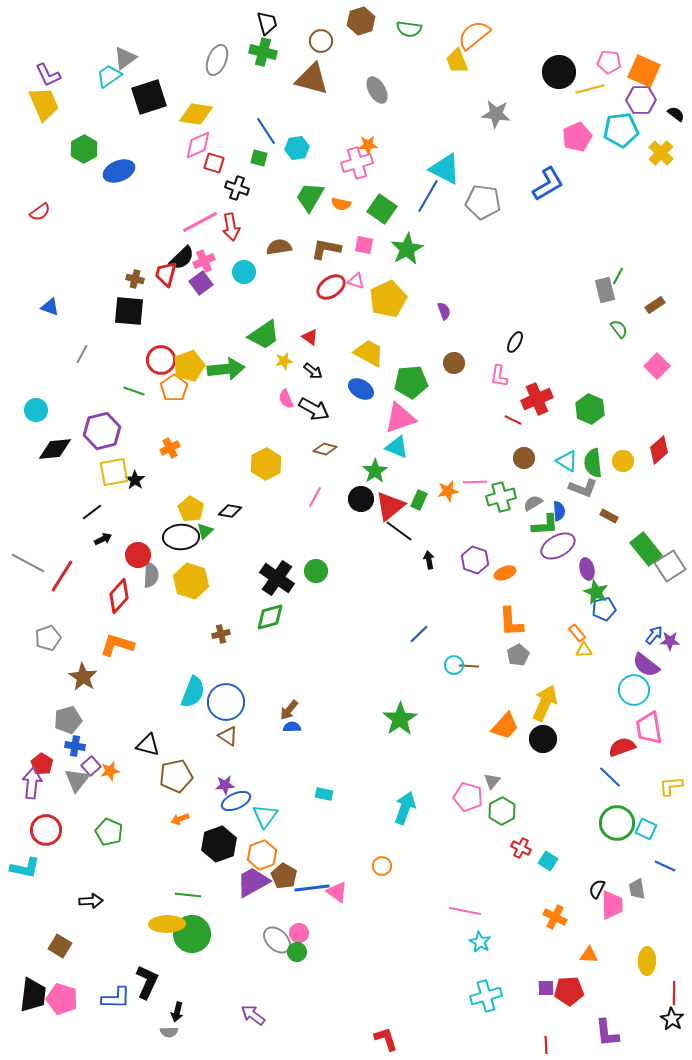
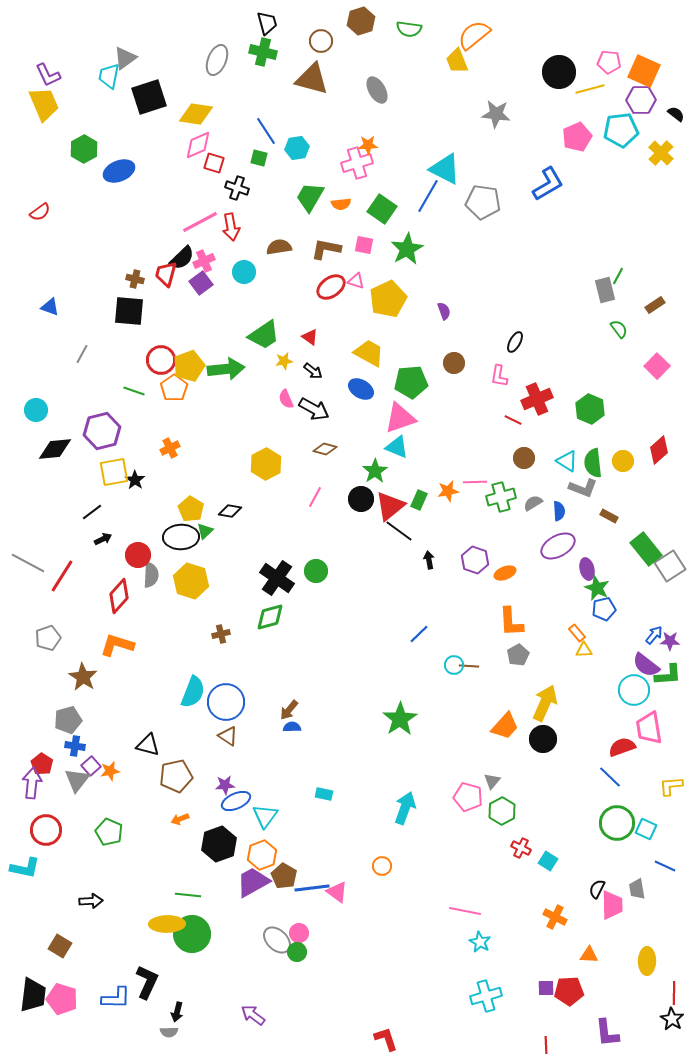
cyan trapezoid at (109, 76): rotated 44 degrees counterclockwise
orange semicircle at (341, 204): rotated 18 degrees counterclockwise
green L-shape at (545, 525): moved 123 px right, 150 px down
green star at (596, 592): moved 1 px right, 4 px up
